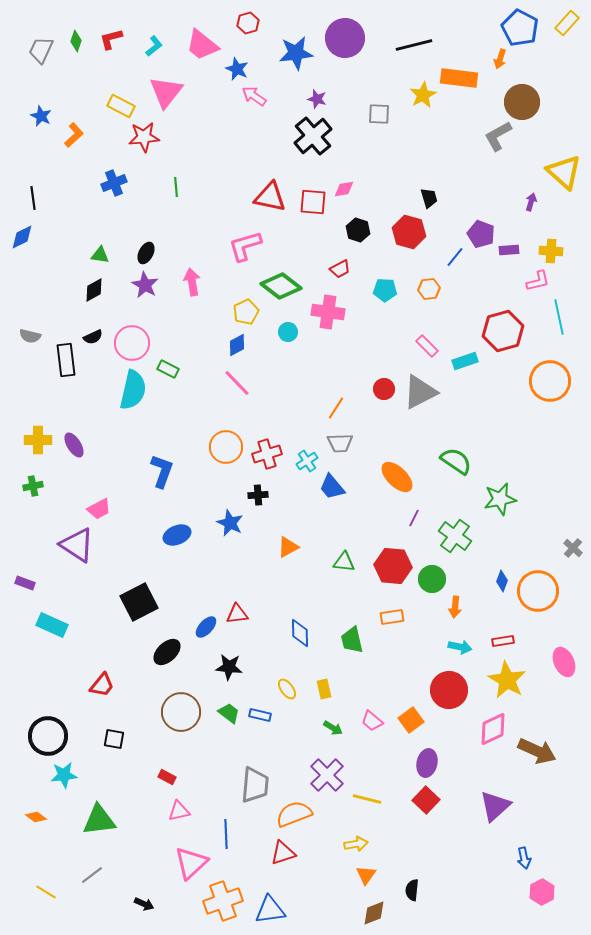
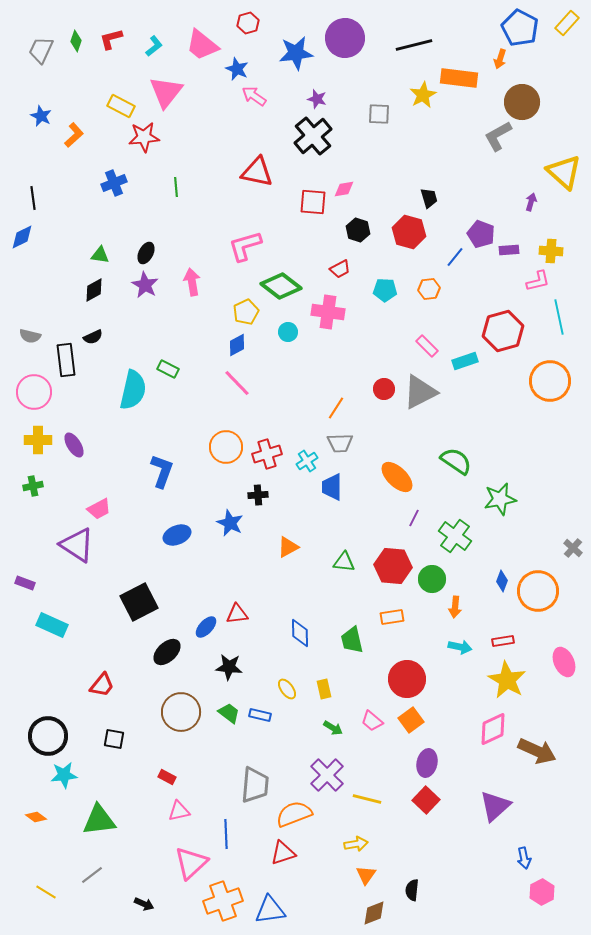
red triangle at (270, 197): moved 13 px left, 25 px up
pink circle at (132, 343): moved 98 px left, 49 px down
blue trapezoid at (332, 487): rotated 40 degrees clockwise
red circle at (449, 690): moved 42 px left, 11 px up
